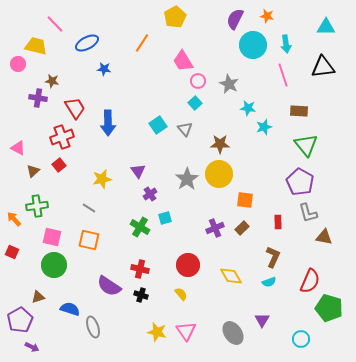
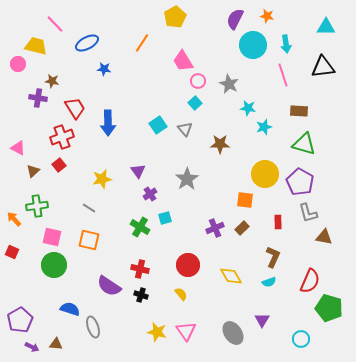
green triangle at (306, 145): moved 2 px left, 1 px up; rotated 35 degrees counterclockwise
yellow circle at (219, 174): moved 46 px right
brown triangle at (38, 297): moved 18 px right, 47 px down; rotated 24 degrees clockwise
